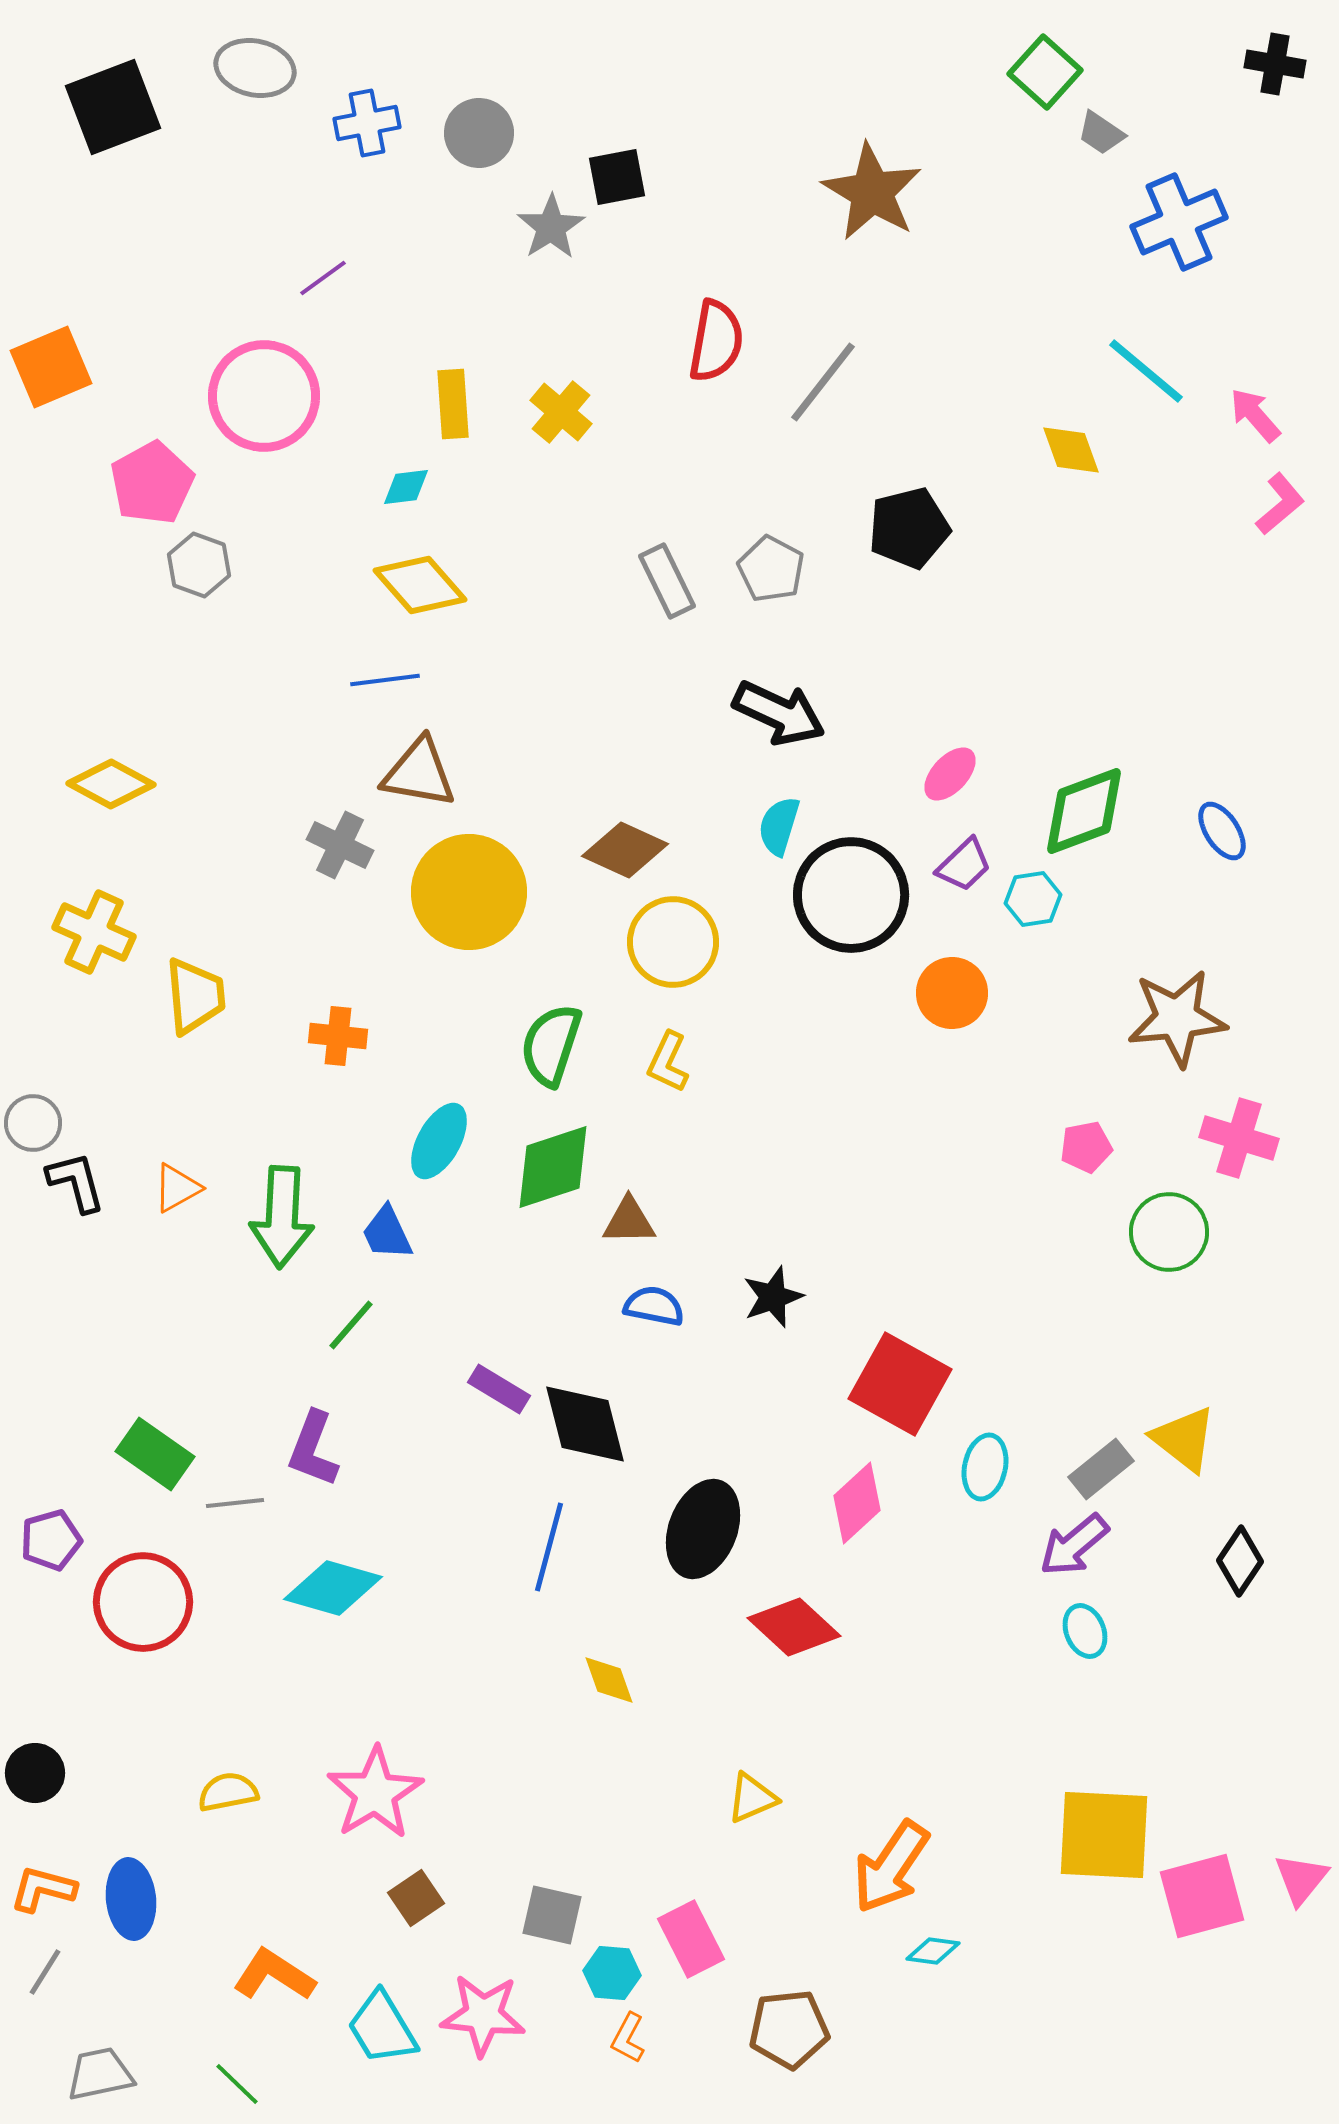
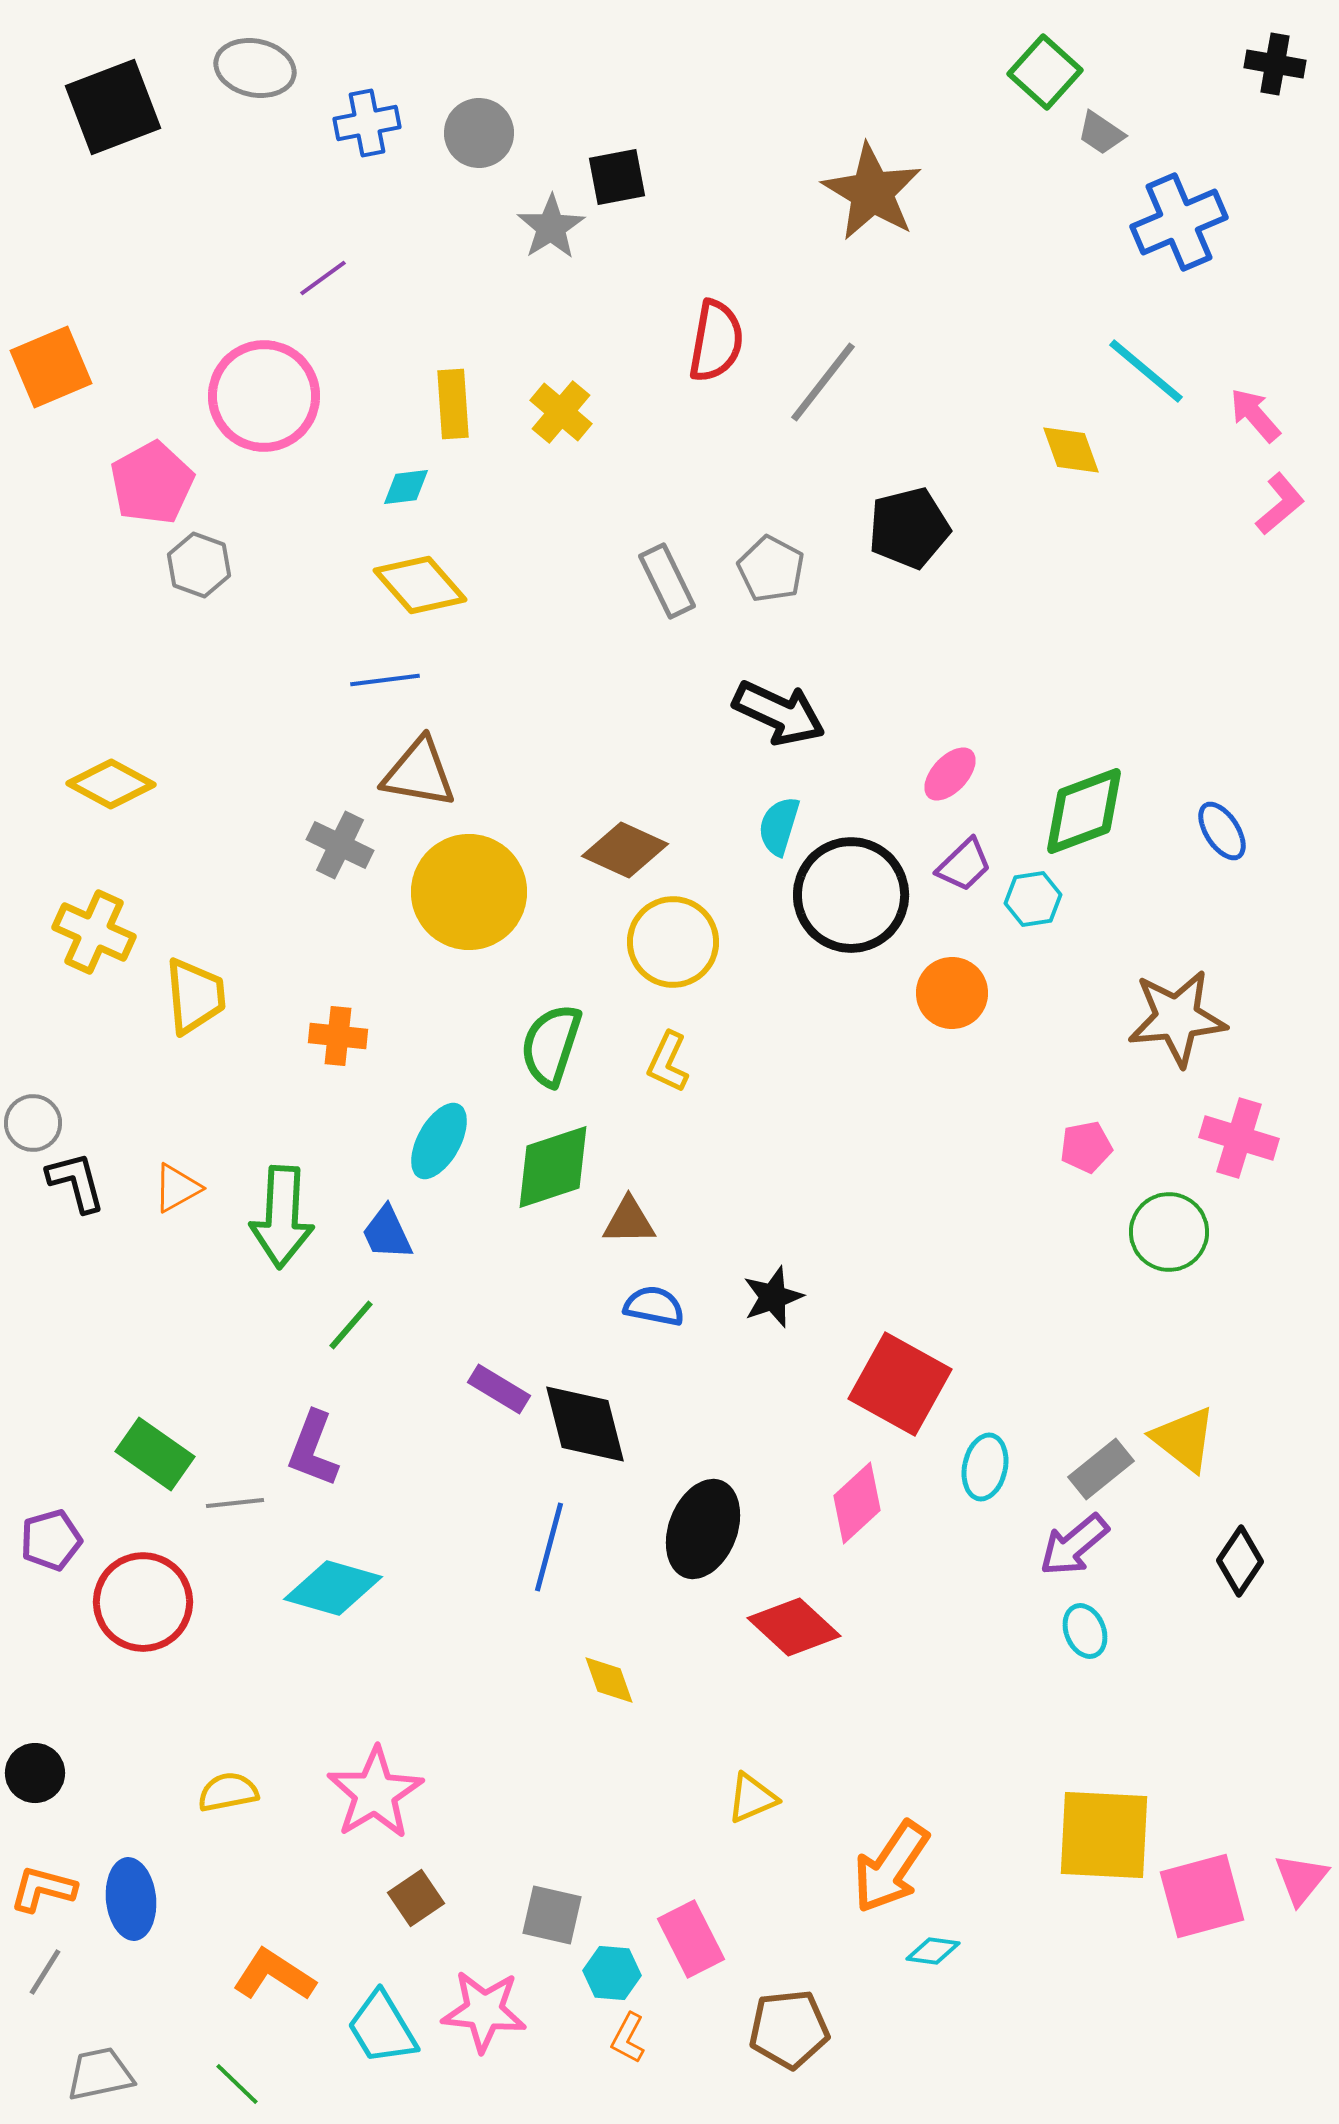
pink star at (483, 2015): moved 1 px right, 4 px up
